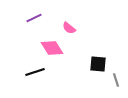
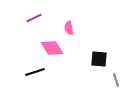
pink semicircle: rotated 40 degrees clockwise
black square: moved 1 px right, 5 px up
